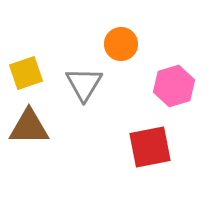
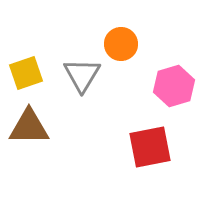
gray triangle: moved 2 px left, 9 px up
